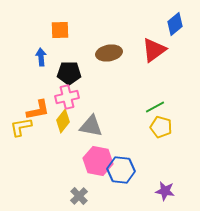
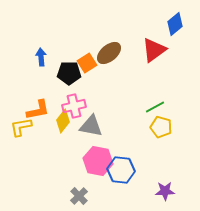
orange square: moved 27 px right, 33 px down; rotated 30 degrees counterclockwise
brown ellipse: rotated 30 degrees counterclockwise
pink cross: moved 7 px right, 9 px down
purple star: rotated 12 degrees counterclockwise
